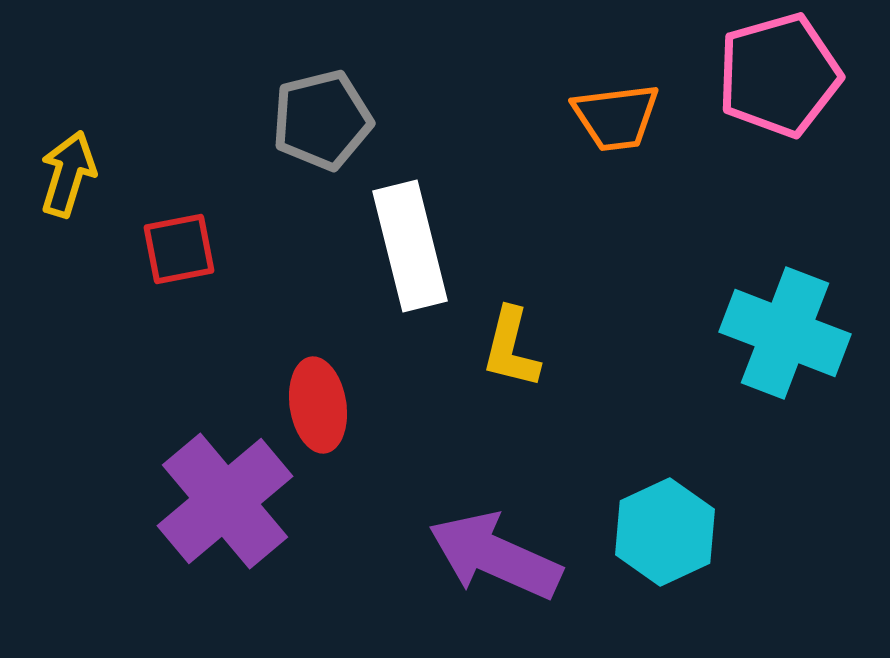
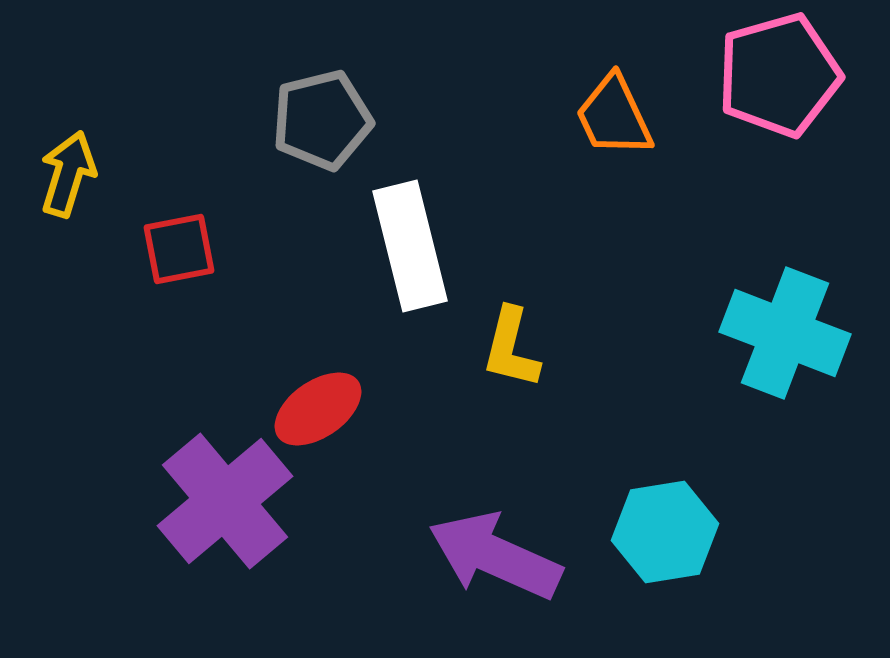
orange trapezoid: moved 2 px left, 1 px up; rotated 72 degrees clockwise
red ellipse: moved 4 px down; rotated 64 degrees clockwise
cyan hexagon: rotated 16 degrees clockwise
